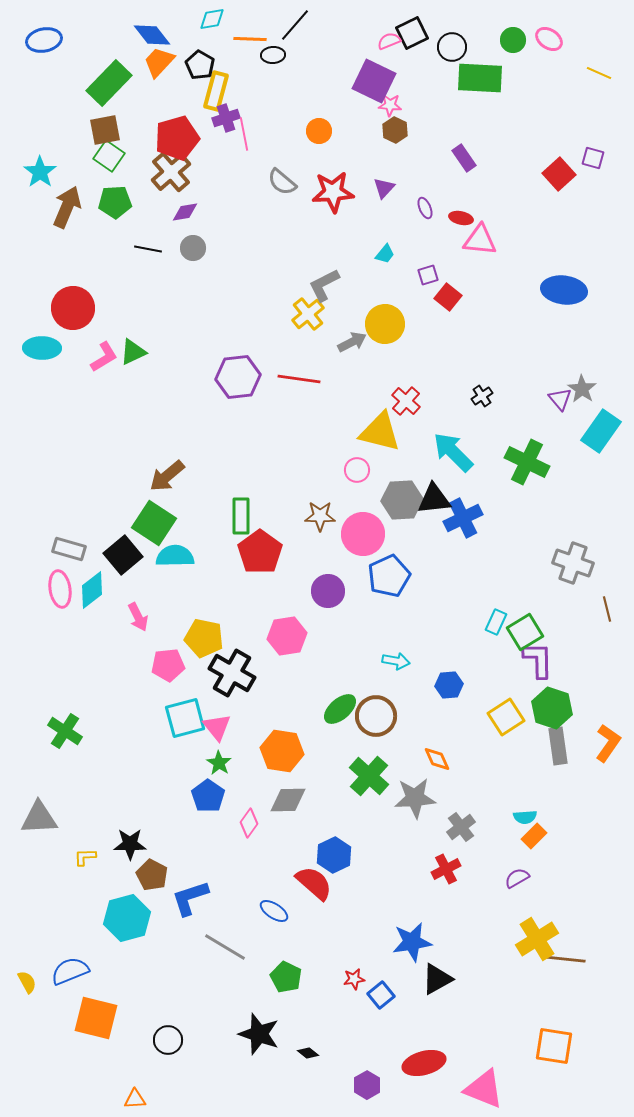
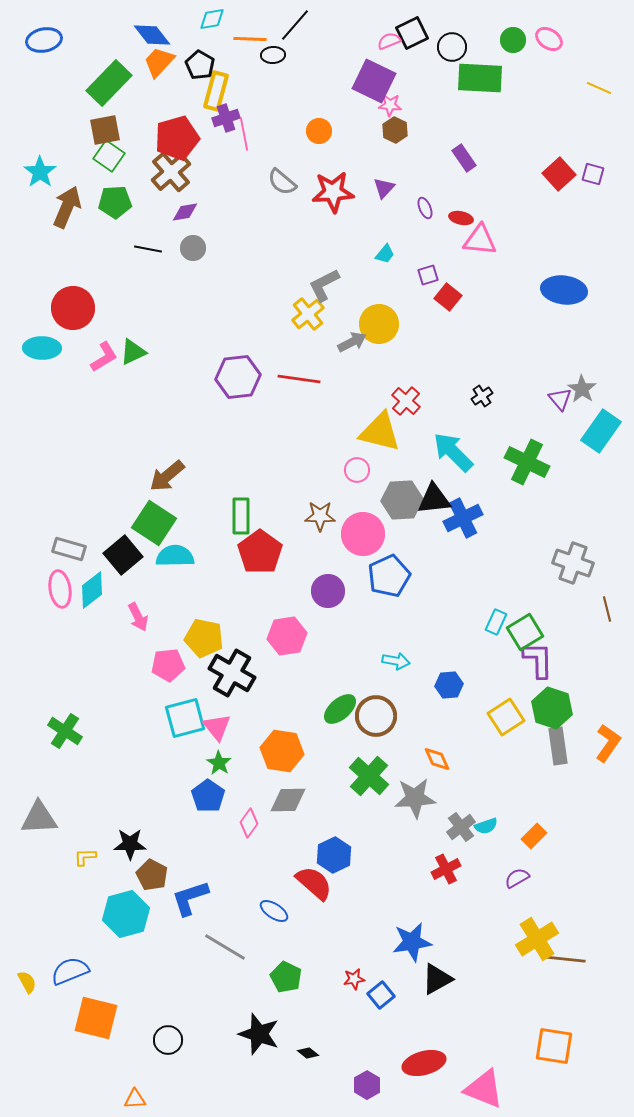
yellow line at (599, 73): moved 15 px down
purple square at (593, 158): moved 16 px down
yellow circle at (385, 324): moved 6 px left
cyan semicircle at (525, 817): moved 39 px left, 9 px down; rotated 15 degrees counterclockwise
cyan hexagon at (127, 918): moved 1 px left, 4 px up
